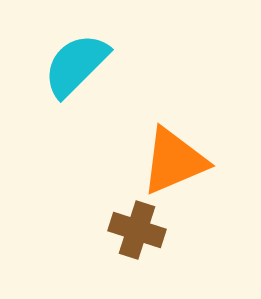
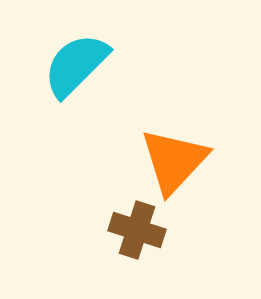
orange triangle: rotated 24 degrees counterclockwise
